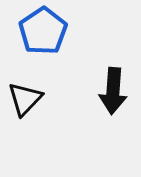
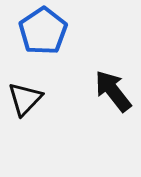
black arrow: rotated 138 degrees clockwise
